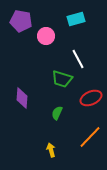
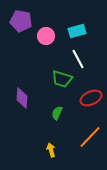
cyan rectangle: moved 1 px right, 12 px down
